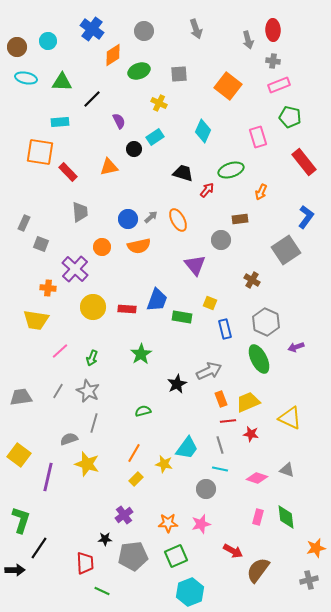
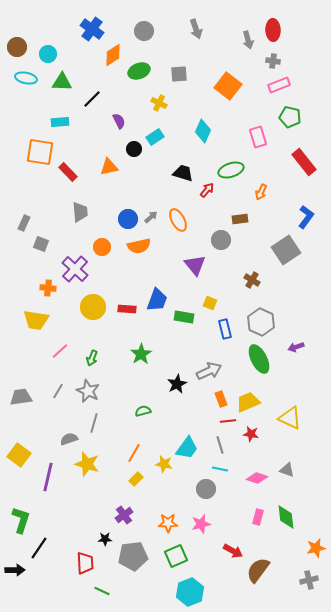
cyan circle at (48, 41): moved 13 px down
green rectangle at (182, 317): moved 2 px right
gray hexagon at (266, 322): moved 5 px left
